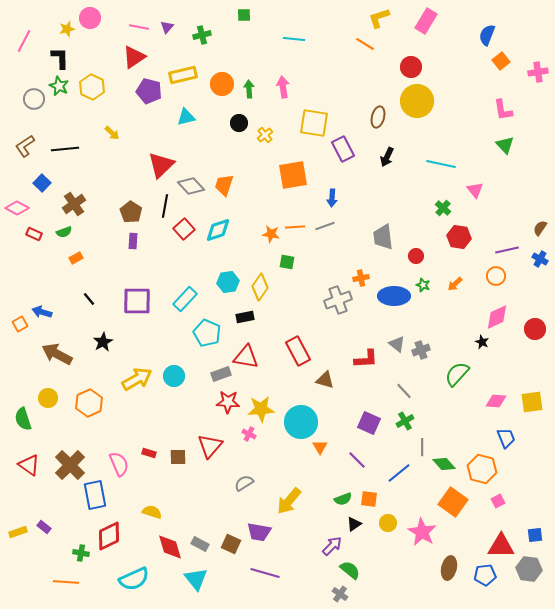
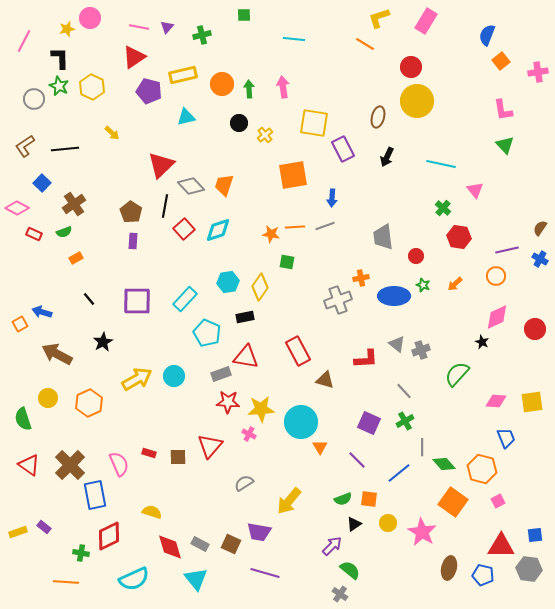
blue pentagon at (485, 575): moved 2 px left; rotated 20 degrees clockwise
